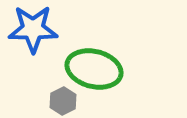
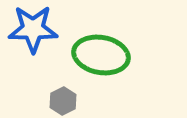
green ellipse: moved 7 px right, 14 px up; rotated 4 degrees counterclockwise
